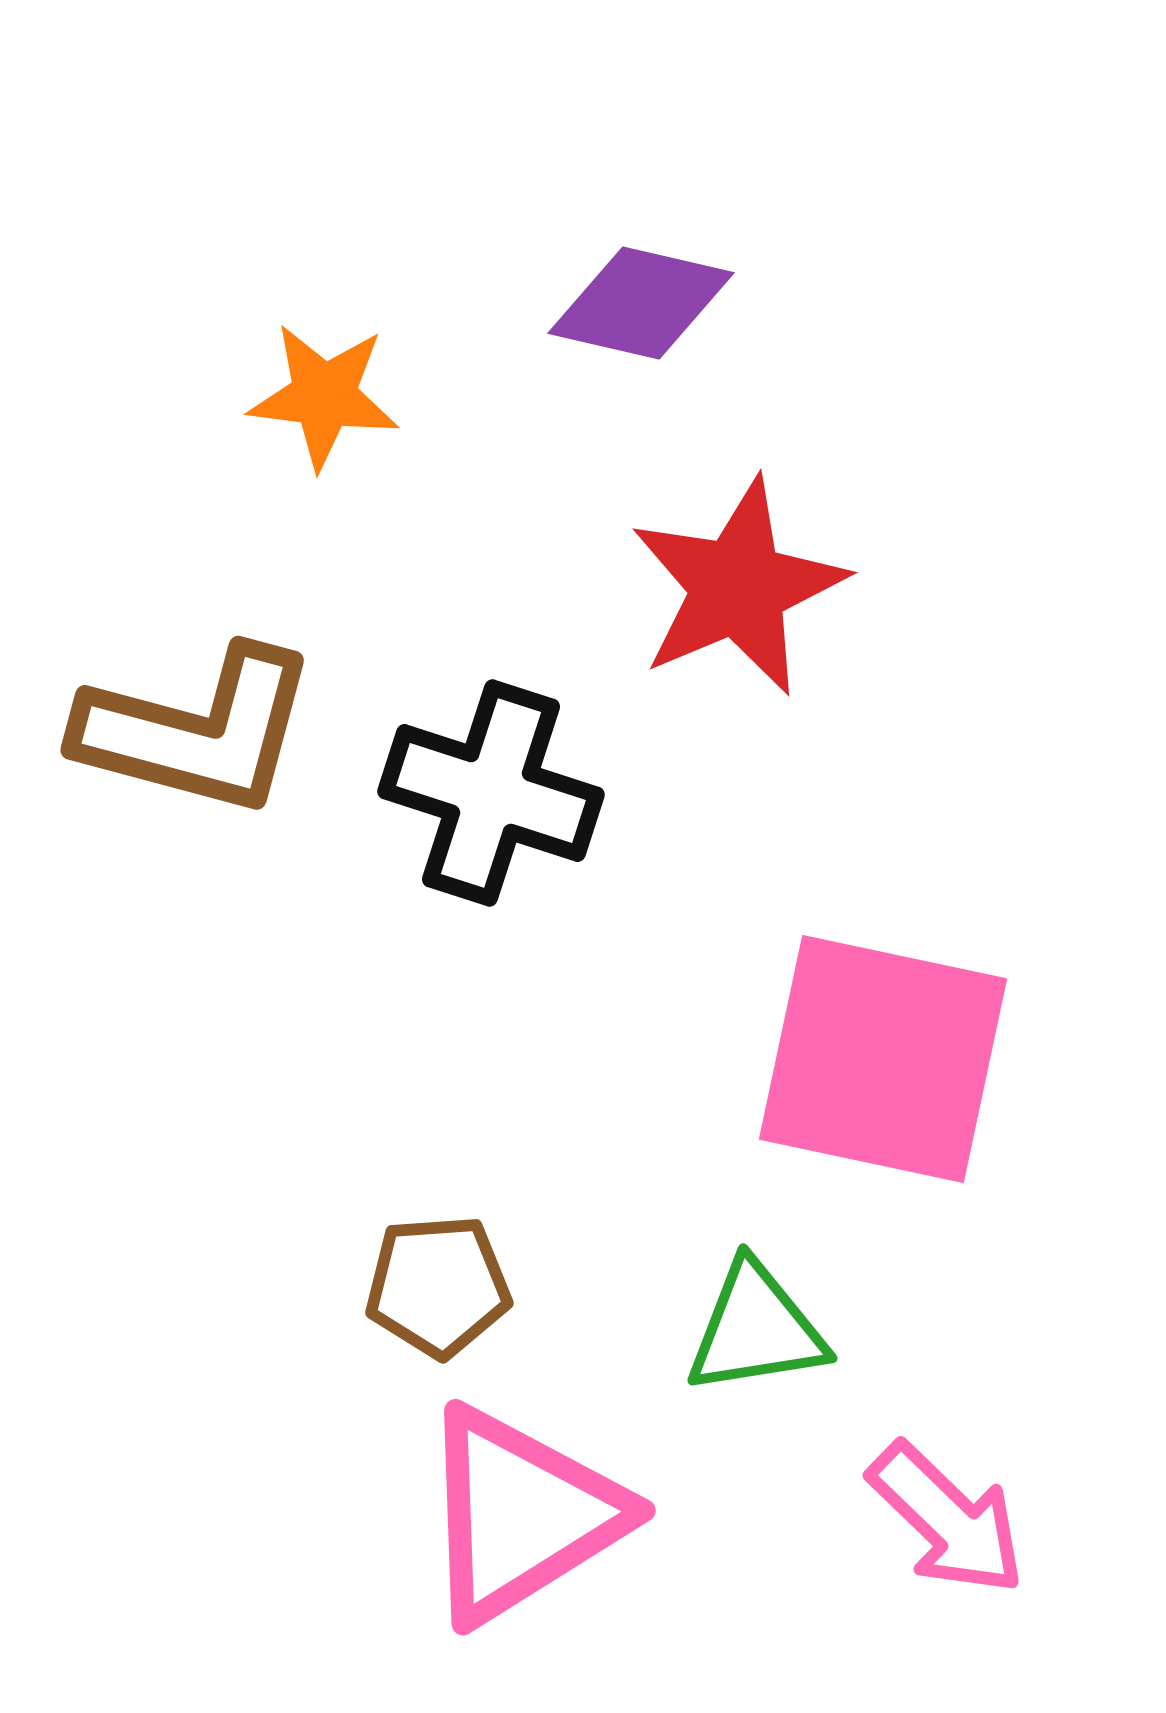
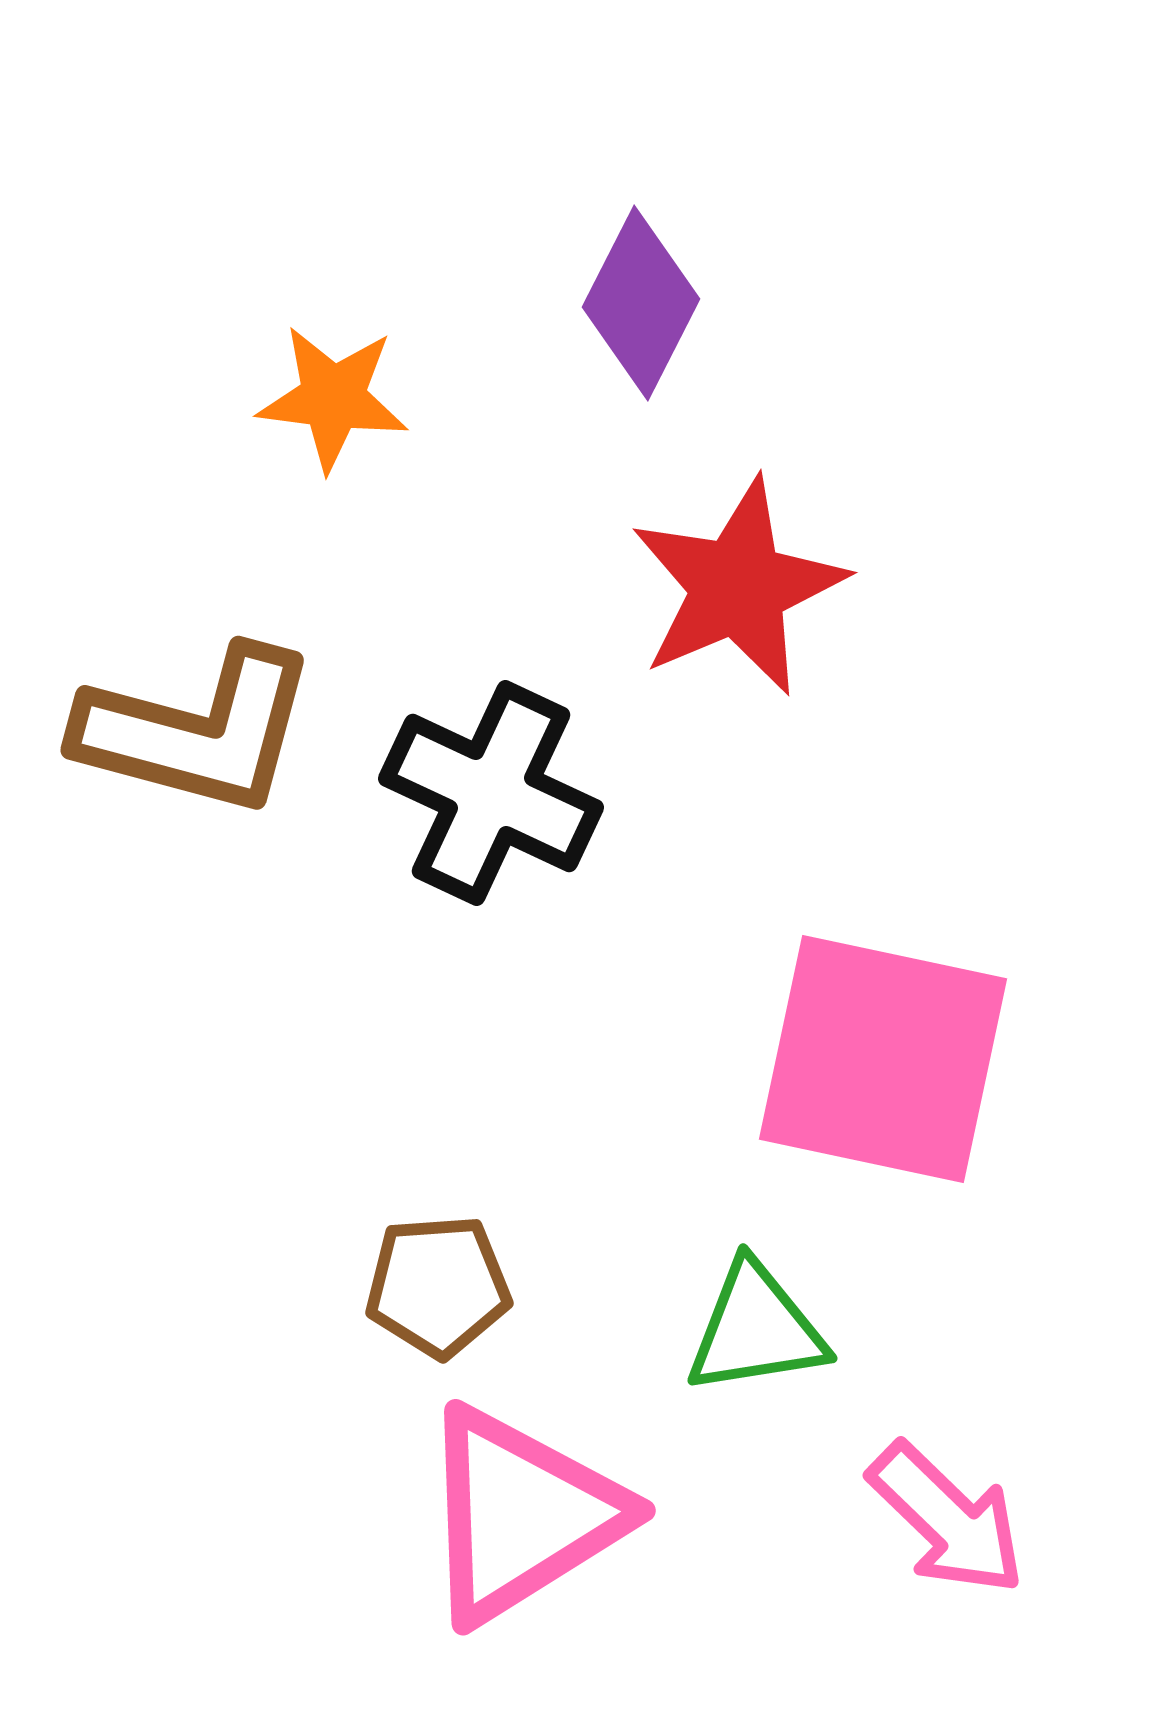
purple diamond: rotated 76 degrees counterclockwise
orange star: moved 9 px right, 2 px down
black cross: rotated 7 degrees clockwise
